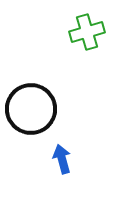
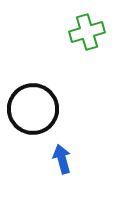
black circle: moved 2 px right
